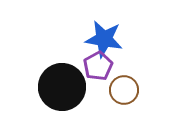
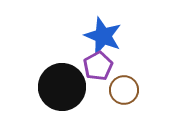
blue star: moved 1 px left, 3 px up; rotated 12 degrees clockwise
